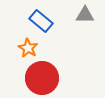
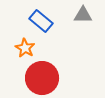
gray triangle: moved 2 px left
orange star: moved 3 px left
